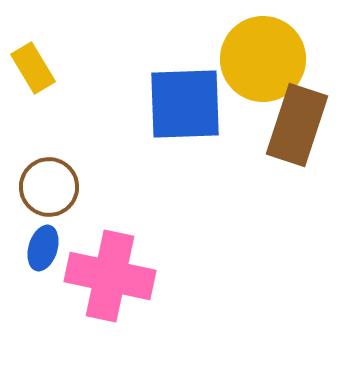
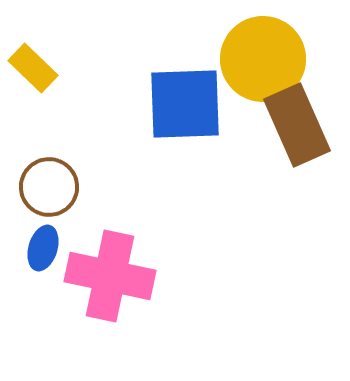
yellow rectangle: rotated 15 degrees counterclockwise
brown rectangle: rotated 42 degrees counterclockwise
